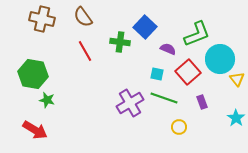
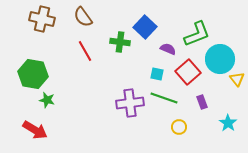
purple cross: rotated 24 degrees clockwise
cyan star: moved 8 px left, 5 px down
